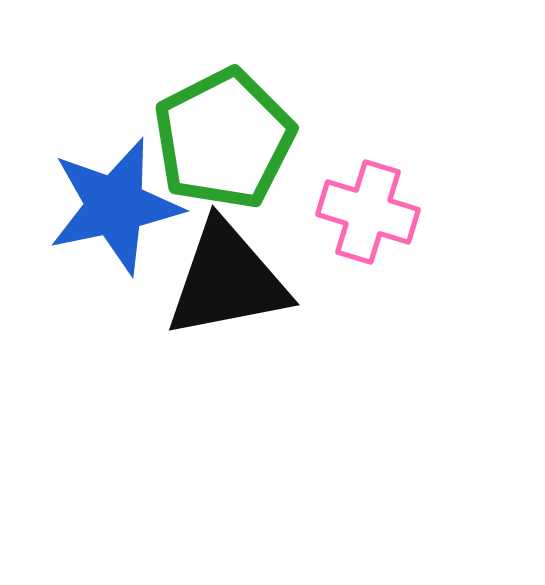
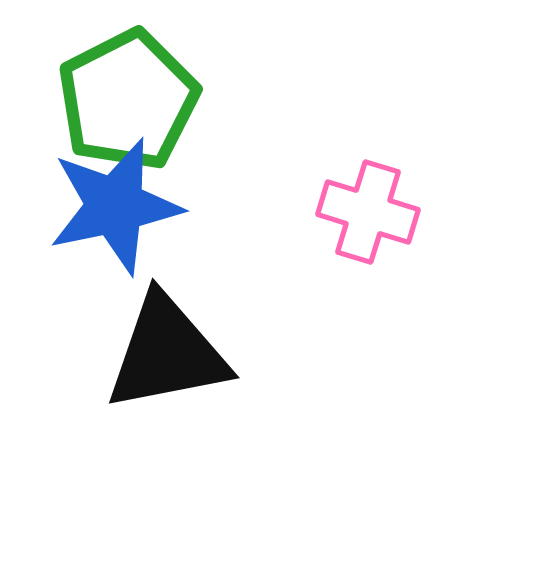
green pentagon: moved 96 px left, 39 px up
black triangle: moved 60 px left, 73 px down
